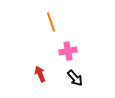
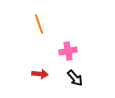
orange line: moved 12 px left, 2 px down
red arrow: rotated 119 degrees clockwise
